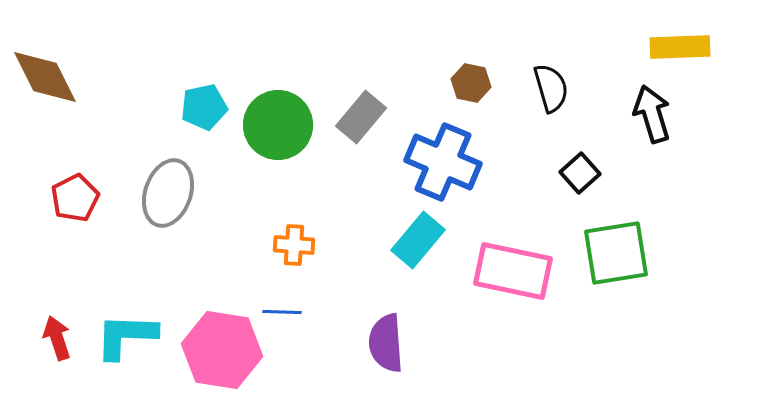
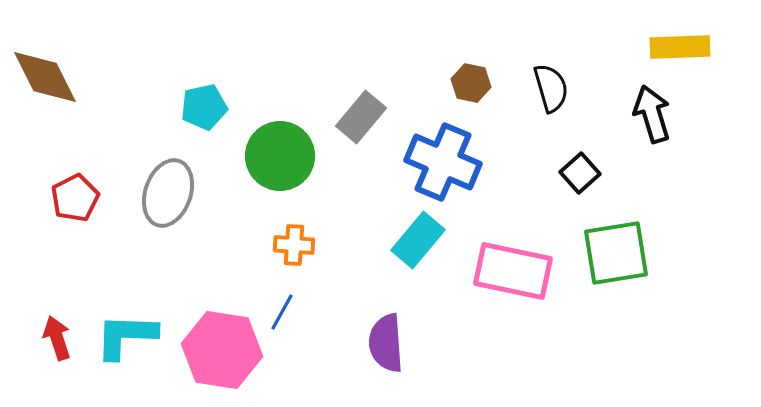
green circle: moved 2 px right, 31 px down
blue line: rotated 63 degrees counterclockwise
